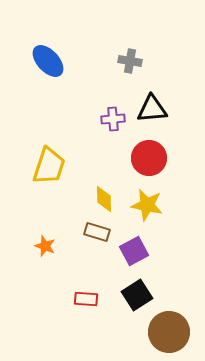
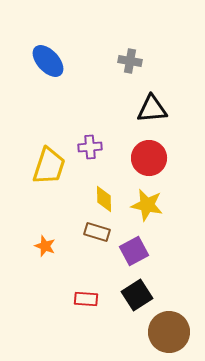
purple cross: moved 23 px left, 28 px down
